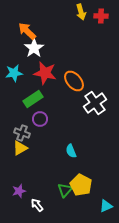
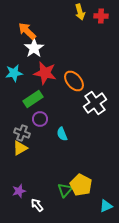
yellow arrow: moved 1 px left
cyan semicircle: moved 9 px left, 17 px up
